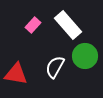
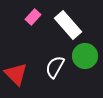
pink rectangle: moved 8 px up
red triangle: rotated 35 degrees clockwise
